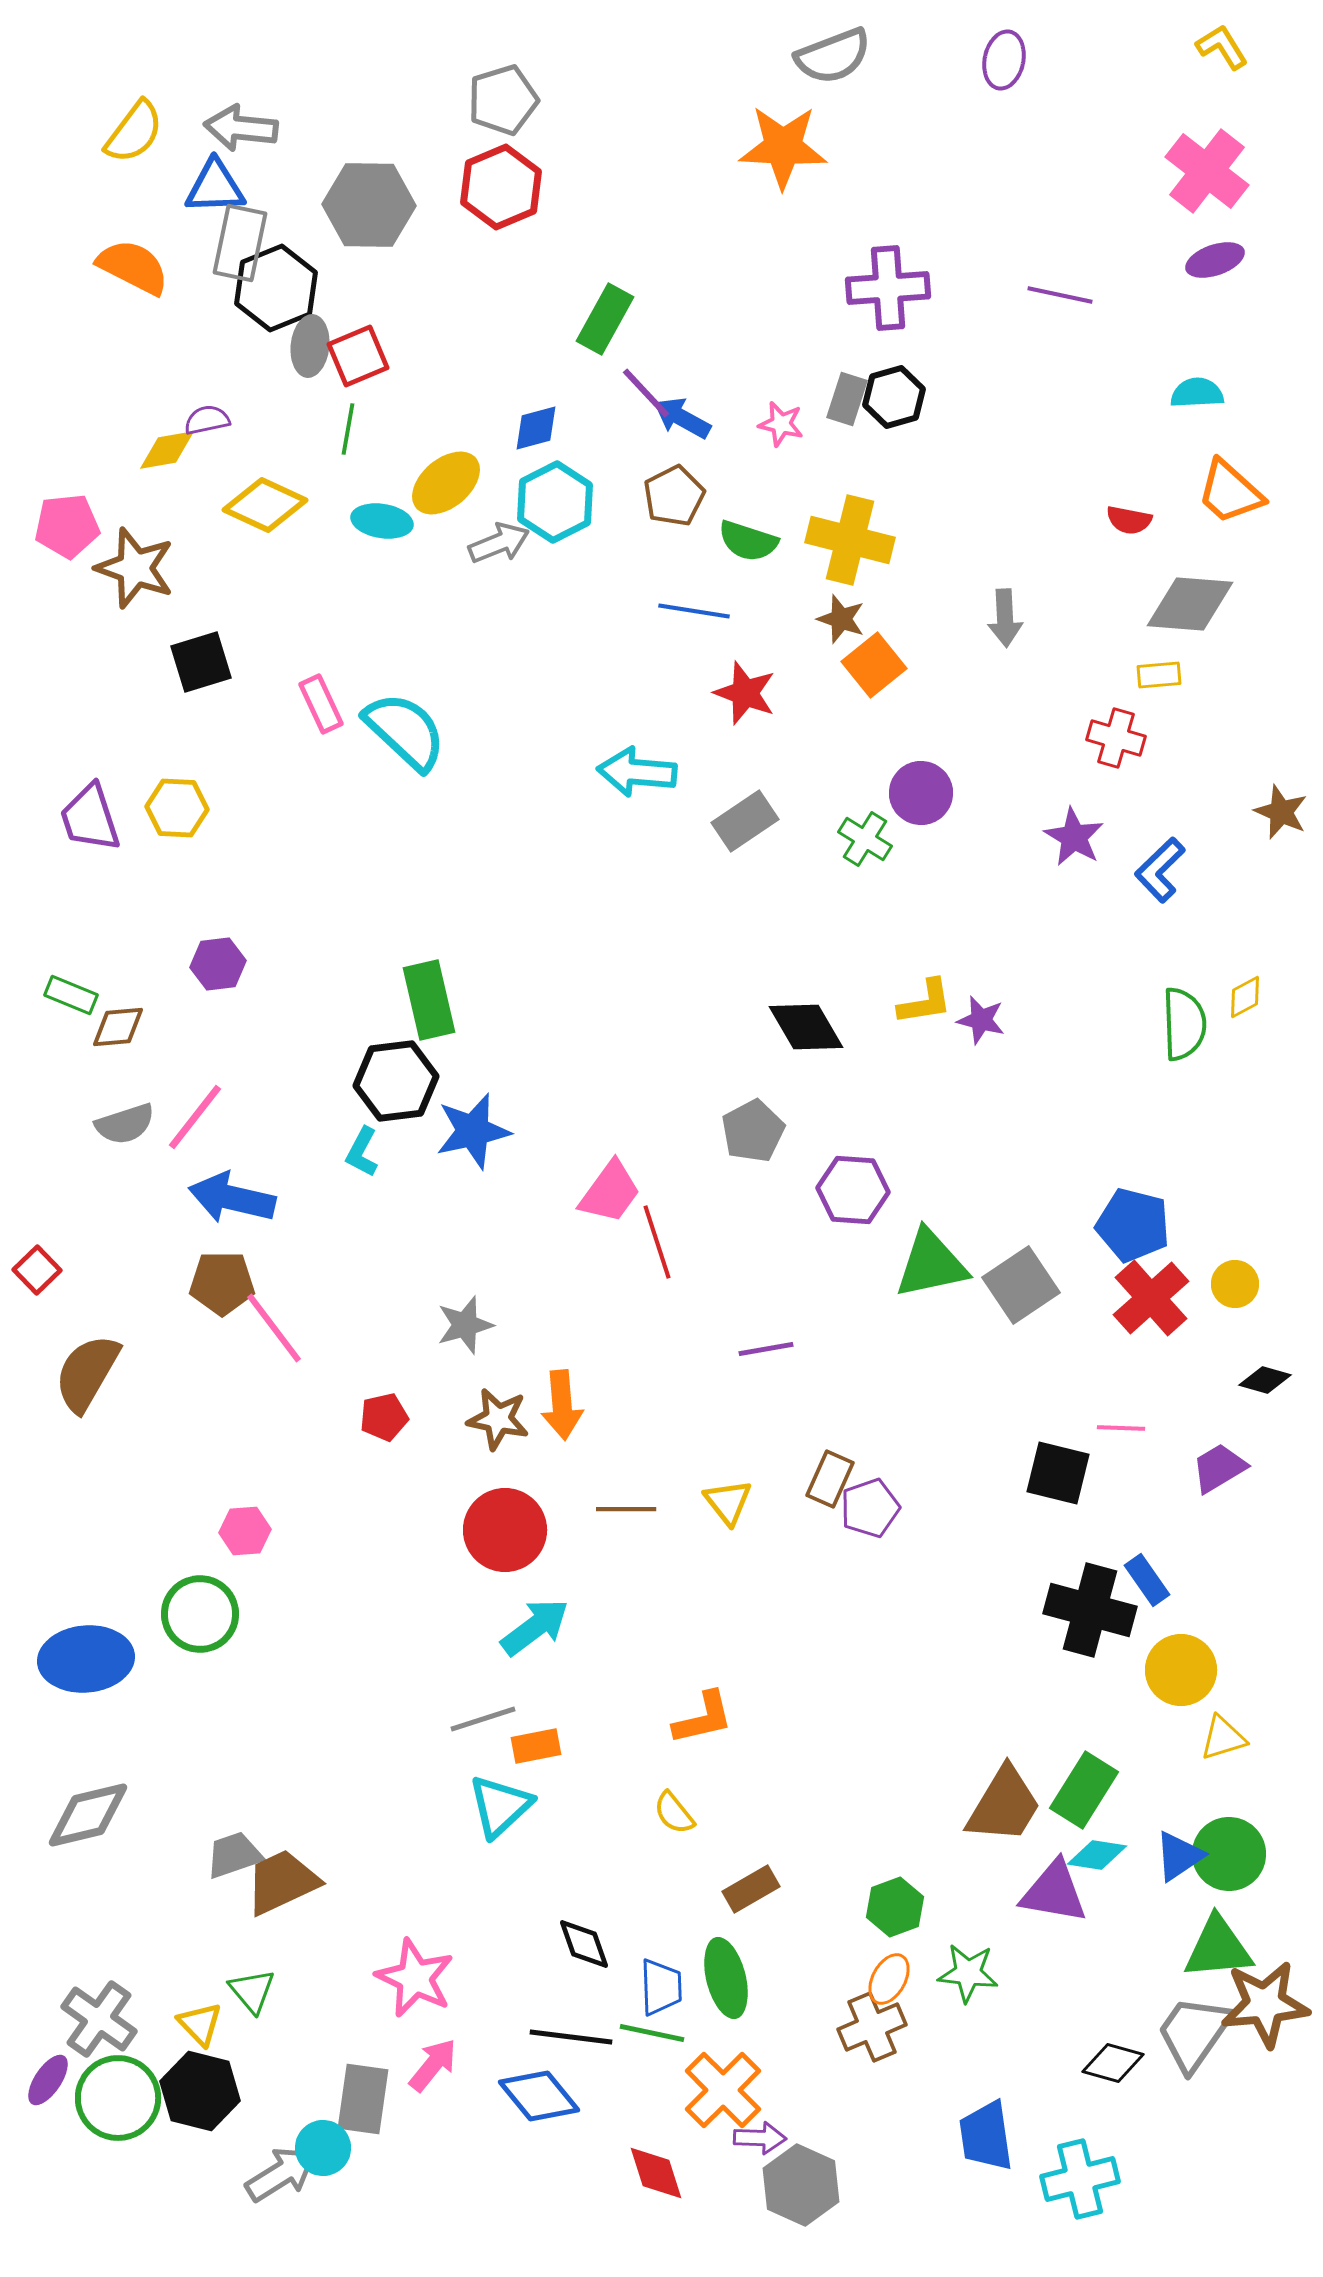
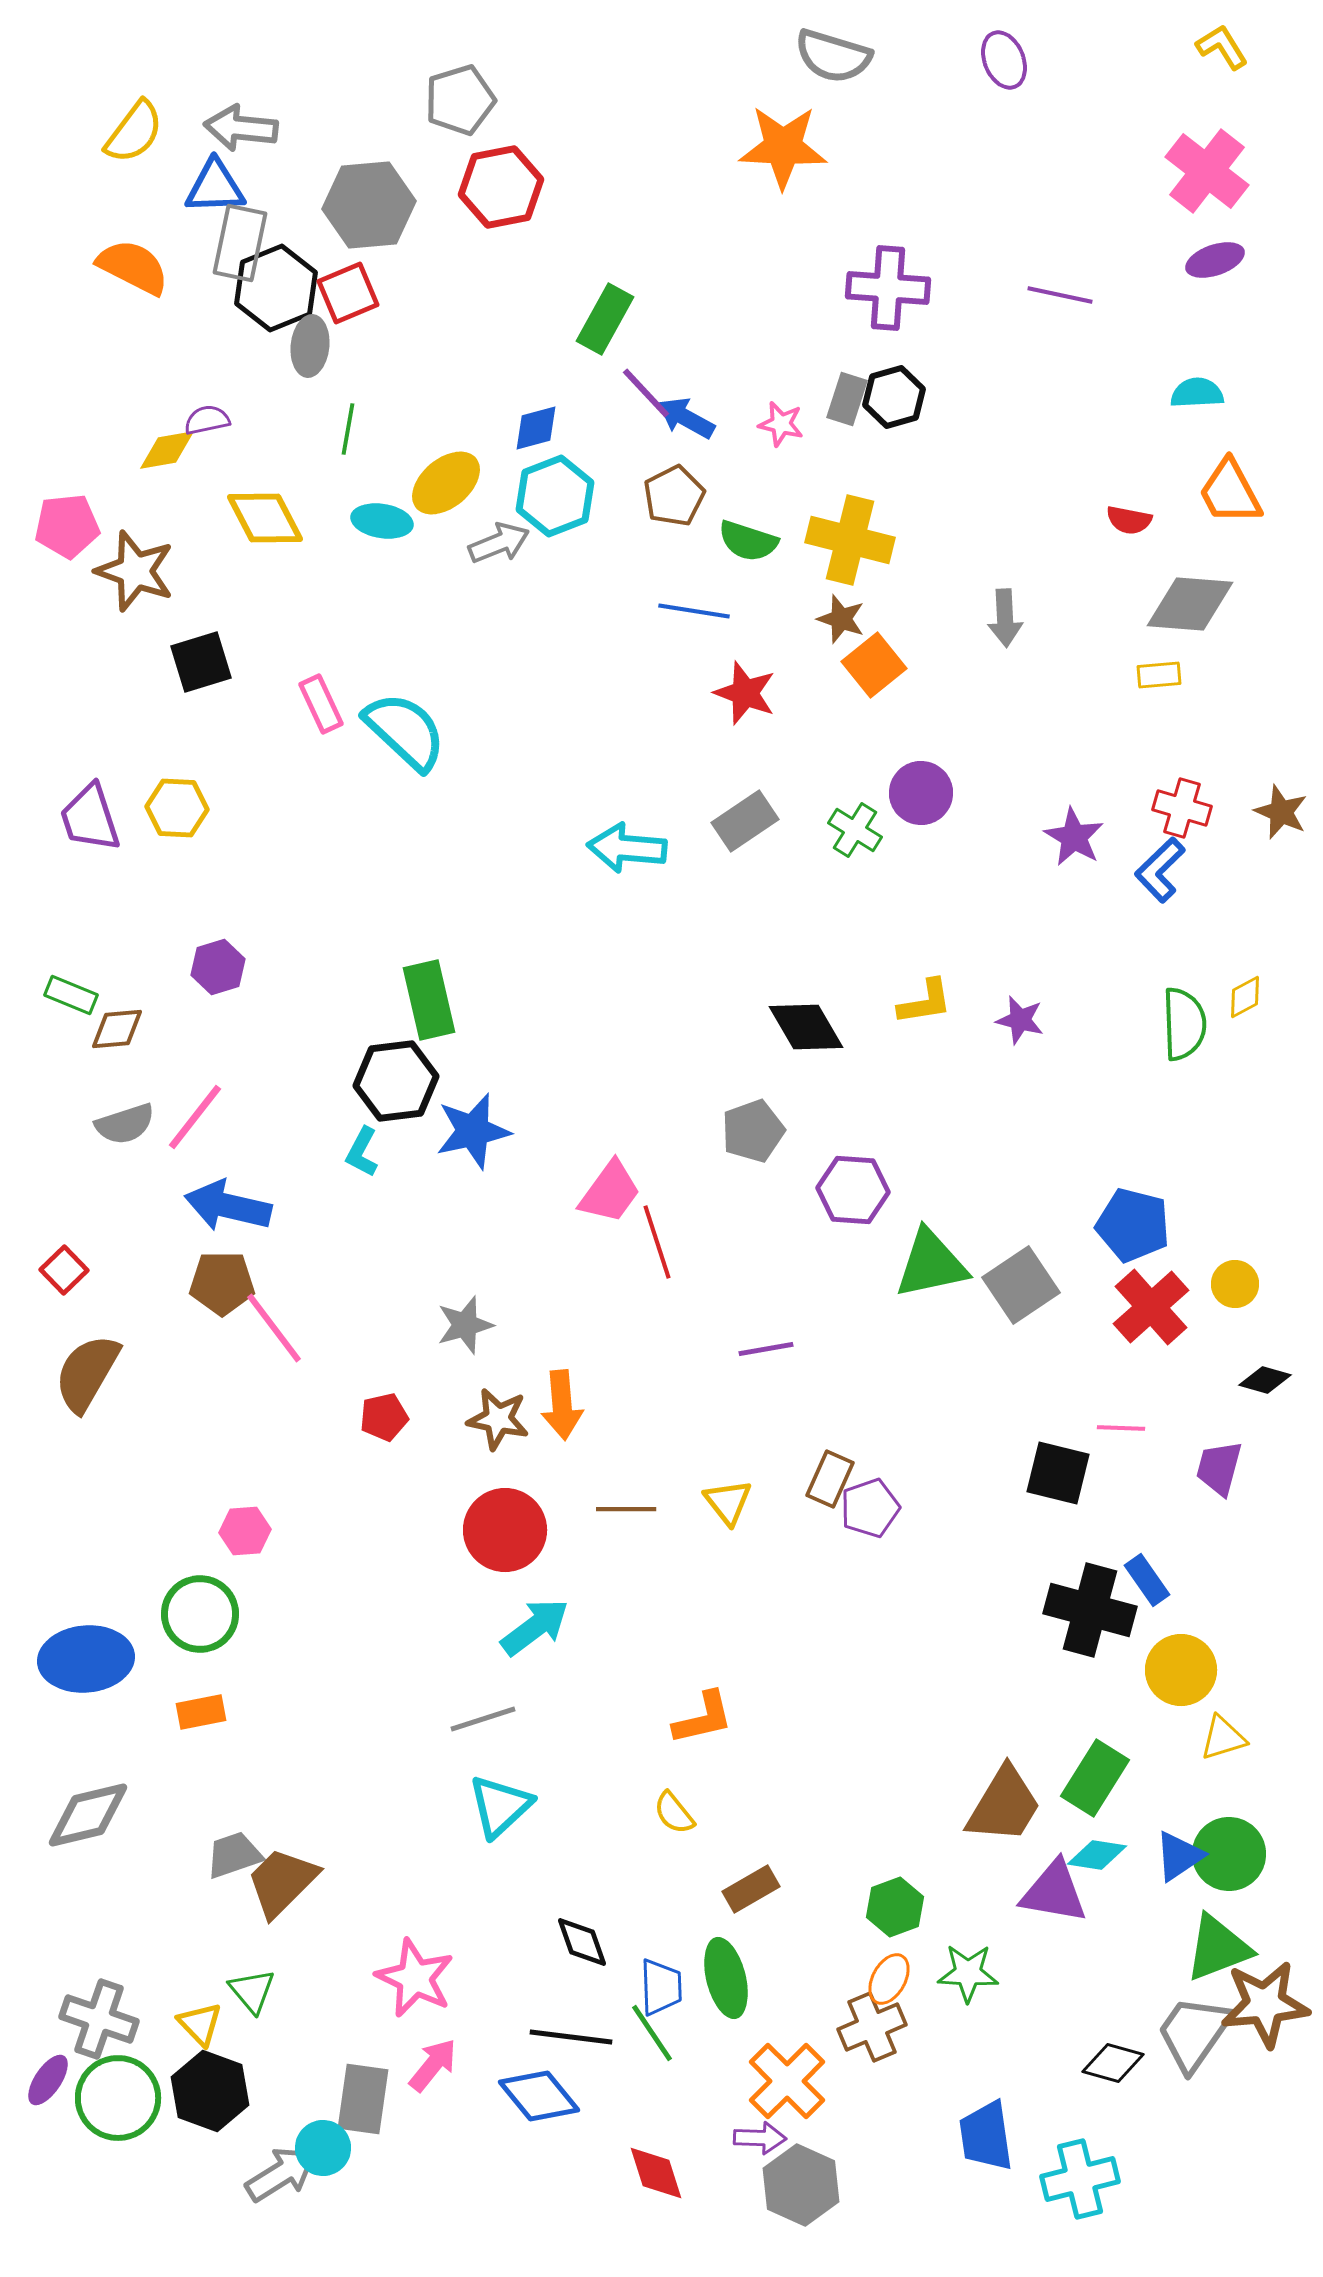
gray semicircle at (833, 56): rotated 38 degrees clockwise
purple ellipse at (1004, 60): rotated 34 degrees counterclockwise
gray pentagon at (503, 100): moved 43 px left
red hexagon at (501, 187): rotated 12 degrees clockwise
gray hexagon at (369, 205): rotated 6 degrees counterclockwise
purple cross at (888, 288): rotated 8 degrees clockwise
red square at (358, 356): moved 10 px left, 63 px up
blue arrow at (682, 418): moved 4 px right
orange trapezoid at (1230, 492): rotated 20 degrees clockwise
cyan hexagon at (555, 502): moved 6 px up; rotated 6 degrees clockwise
yellow diamond at (265, 505): moved 13 px down; rotated 38 degrees clockwise
brown star at (135, 568): moved 3 px down
red cross at (1116, 738): moved 66 px right, 70 px down
cyan arrow at (637, 772): moved 10 px left, 76 px down
green cross at (865, 839): moved 10 px left, 9 px up
purple hexagon at (218, 964): moved 3 px down; rotated 10 degrees counterclockwise
purple star at (981, 1020): moved 39 px right
brown diamond at (118, 1027): moved 1 px left, 2 px down
gray pentagon at (753, 1131): rotated 8 degrees clockwise
blue arrow at (232, 1198): moved 4 px left, 8 px down
red square at (37, 1270): moved 27 px right
red cross at (1151, 1298): moved 9 px down
purple trapezoid at (1219, 1468): rotated 44 degrees counterclockwise
orange rectangle at (536, 1746): moved 335 px left, 34 px up
green rectangle at (1084, 1790): moved 11 px right, 12 px up
brown trapezoid at (282, 1882): rotated 20 degrees counterclockwise
black diamond at (584, 1944): moved 2 px left, 2 px up
green triangle at (1218, 1948): rotated 16 degrees counterclockwise
green star at (968, 1973): rotated 4 degrees counterclockwise
gray cross at (99, 2019): rotated 16 degrees counterclockwise
green line at (652, 2033): rotated 44 degrees clockwise
orange cross at (723, 2090): moved 64 px right, 9 px up
black hexagon at (200, 2091): moved 10 px right; rotated 6 degrees clockwise
